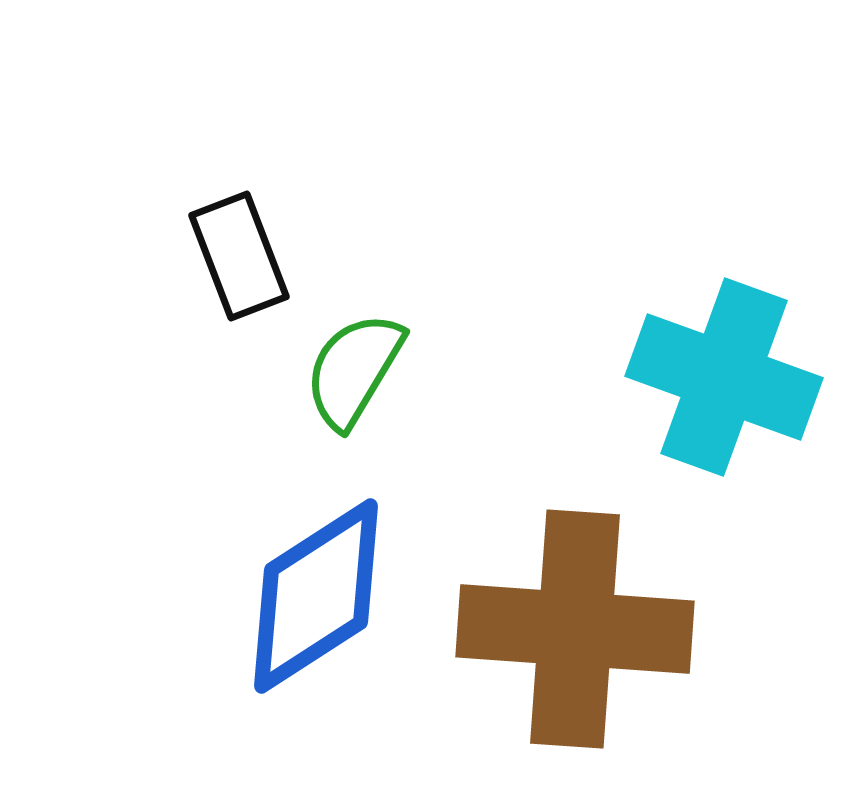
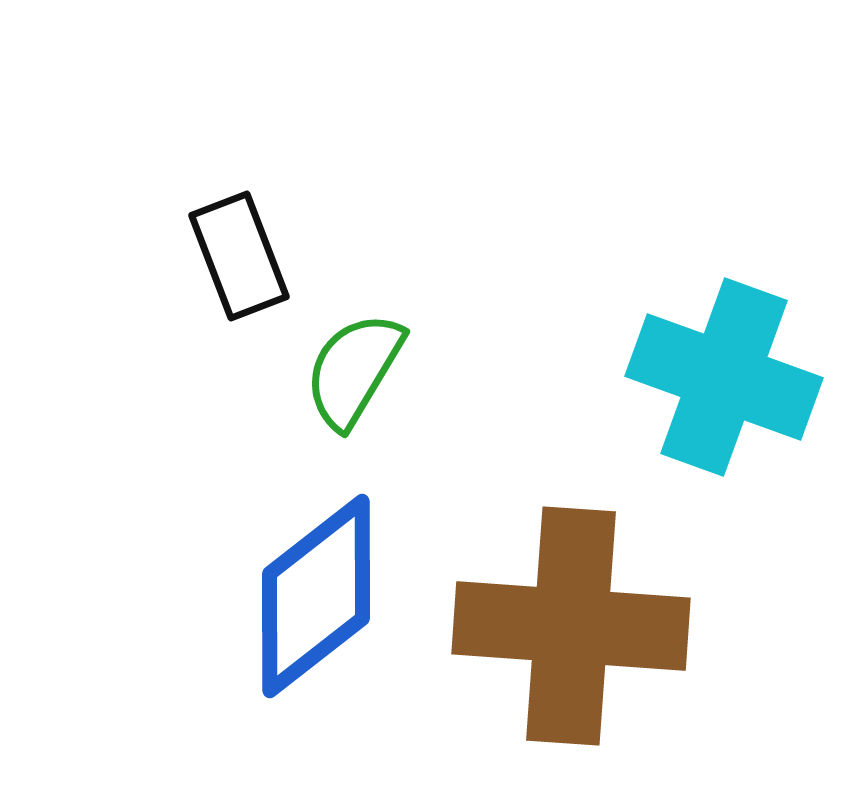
blue diamond: rotated 5 degrees counterclockwise
brown cross: moved 4 px left, 3 px up
